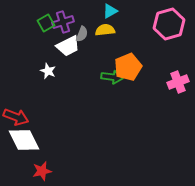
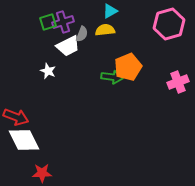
green square: moved 2 px right, 1 px up; rotated 12 degrees clockwise
red star: moved 2 px down; rotated 12 degrees clockwise
